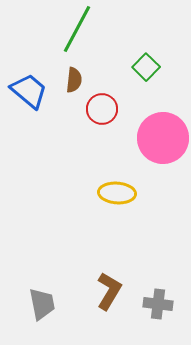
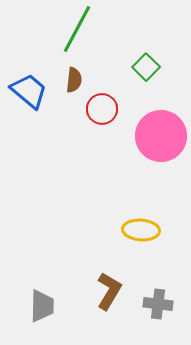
pink circle: moved 2 px left, 2 px up
yellow ellipse: moved 24 px right, 37 px down
gray trapezoid: moved 2 px down; rotated 12 degrees clockwise
